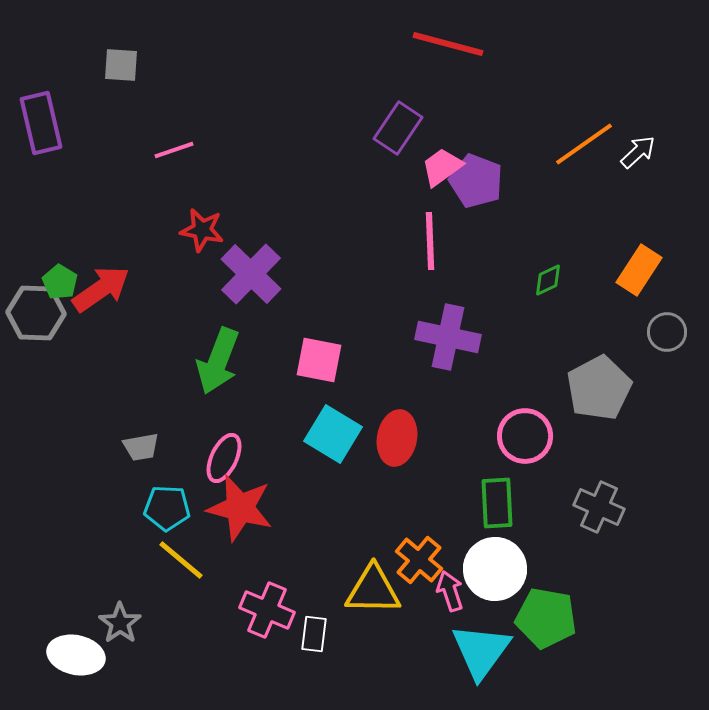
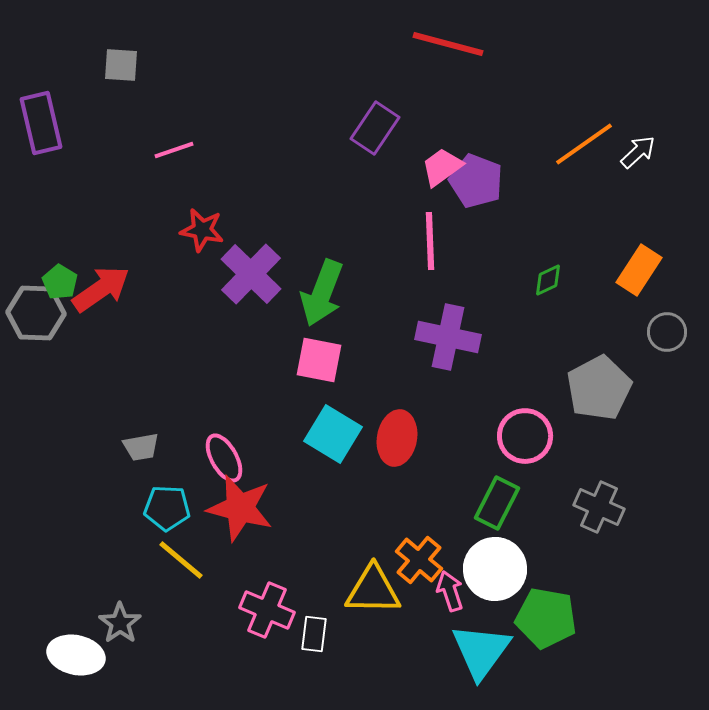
purple rectangle at (398, 128): moved 23 px left
green arrow at (218, 361): moved 104 px right, 68 px up
pink ellipse at (224, 458): rotated 54 degrees counterclockwise
green rectangle at (497, 503): rotated 30 degrees clockwise
